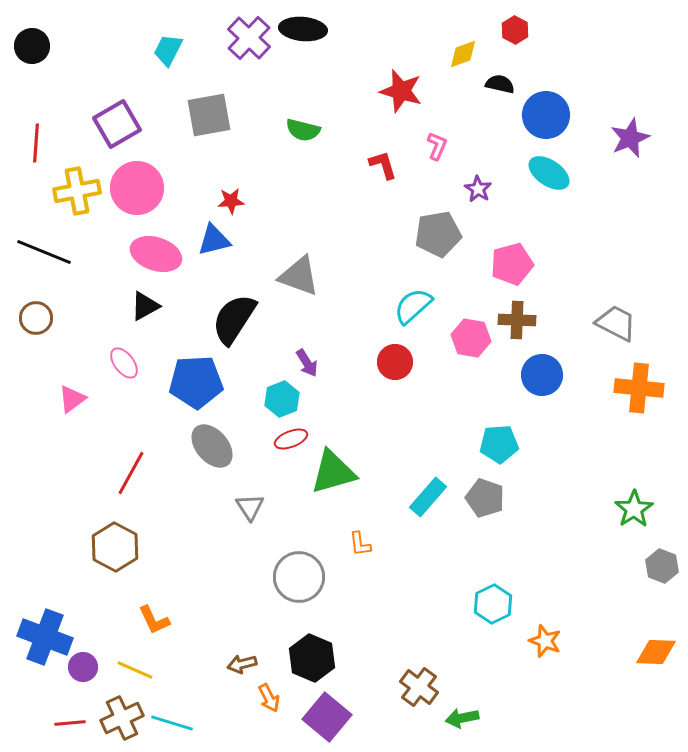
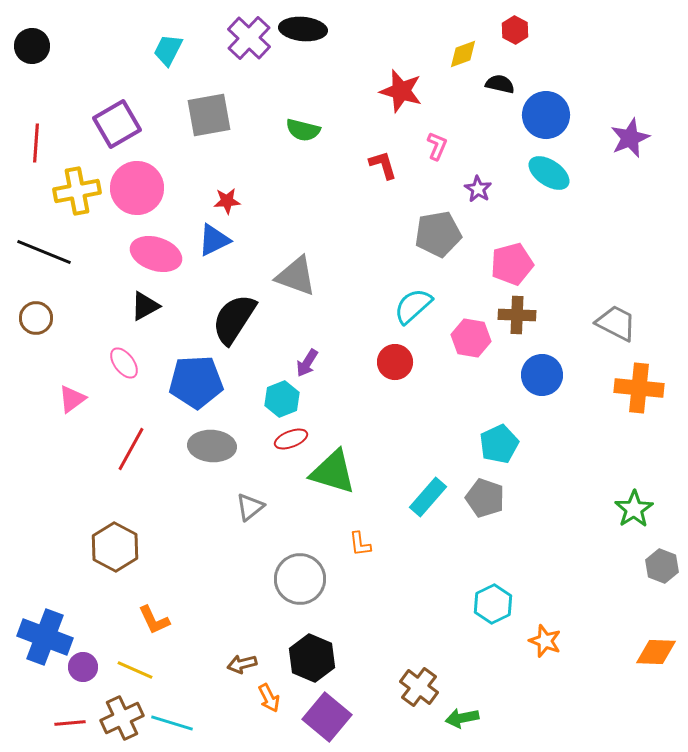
red star at (231, 201): moved 4 px left
blue triangle at (214, 240): rotated 12 degrees counterclockwise
gray triangle at (299, 276): moved 3 px left
brown cross at (517, 320): moved 5 px up
purple arrow at (307, 363): rotated 64 degrees clockwise
cyan pentagon at (499, 444): rotated 21 degrees counterclockwise
gray ellipse at (212, 446): rotated 45 degrees counterclockwise
green triangle at (333, 472): rotated 33 degrees clockwise
red line at (131, 473): moved 24 px up
gray triangle at (250, 507): rotated 24 degrees clockwise
gray circle at (299, 577): moved 1 px right, 2 px down
